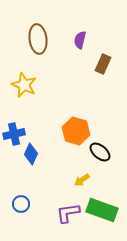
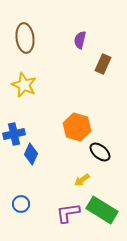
brown ellipse: moved 13 px left, 1 px up
orange hexagon: moved 1 px right, 4 px up
green rectangle: rotated 12 degrees clockwise
